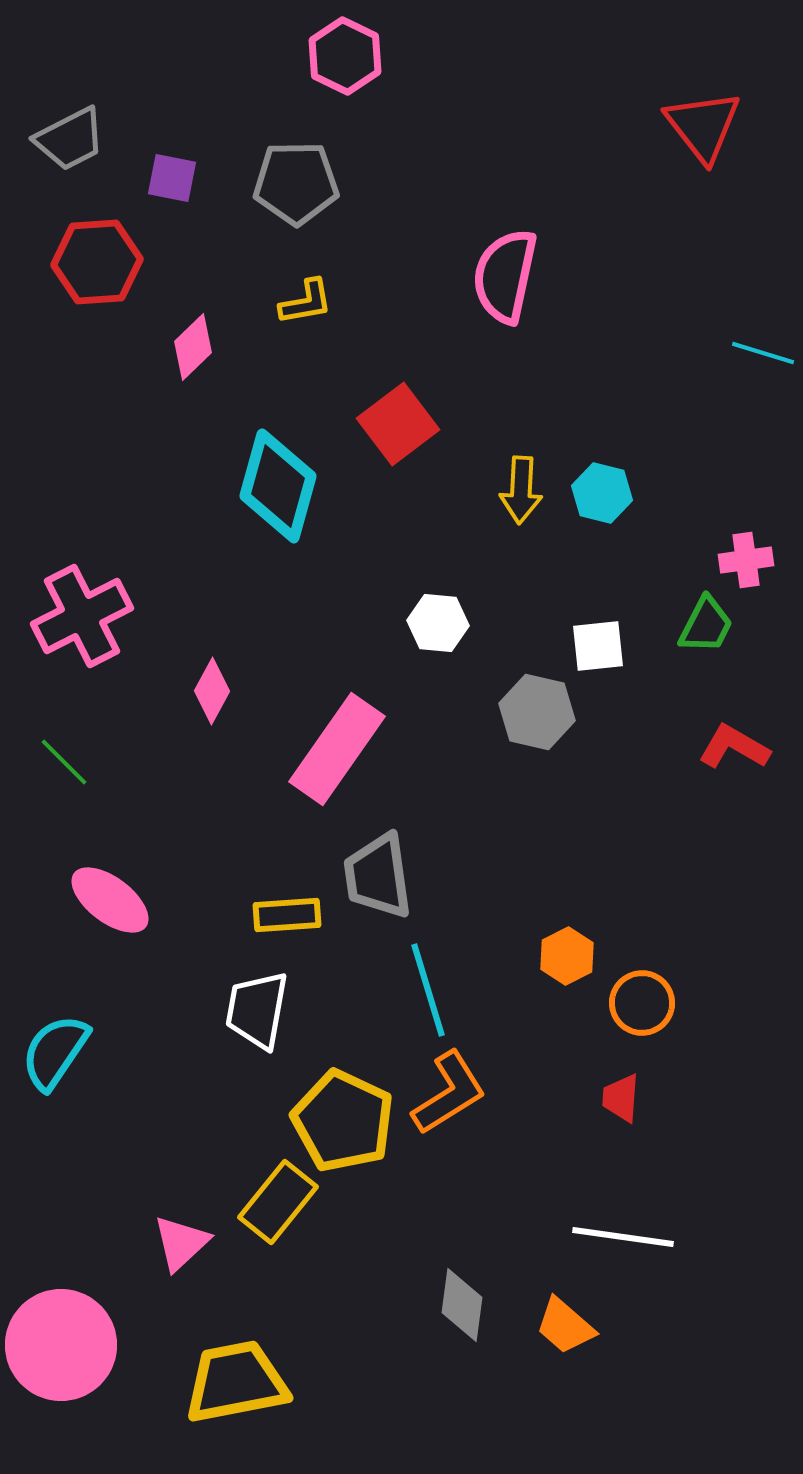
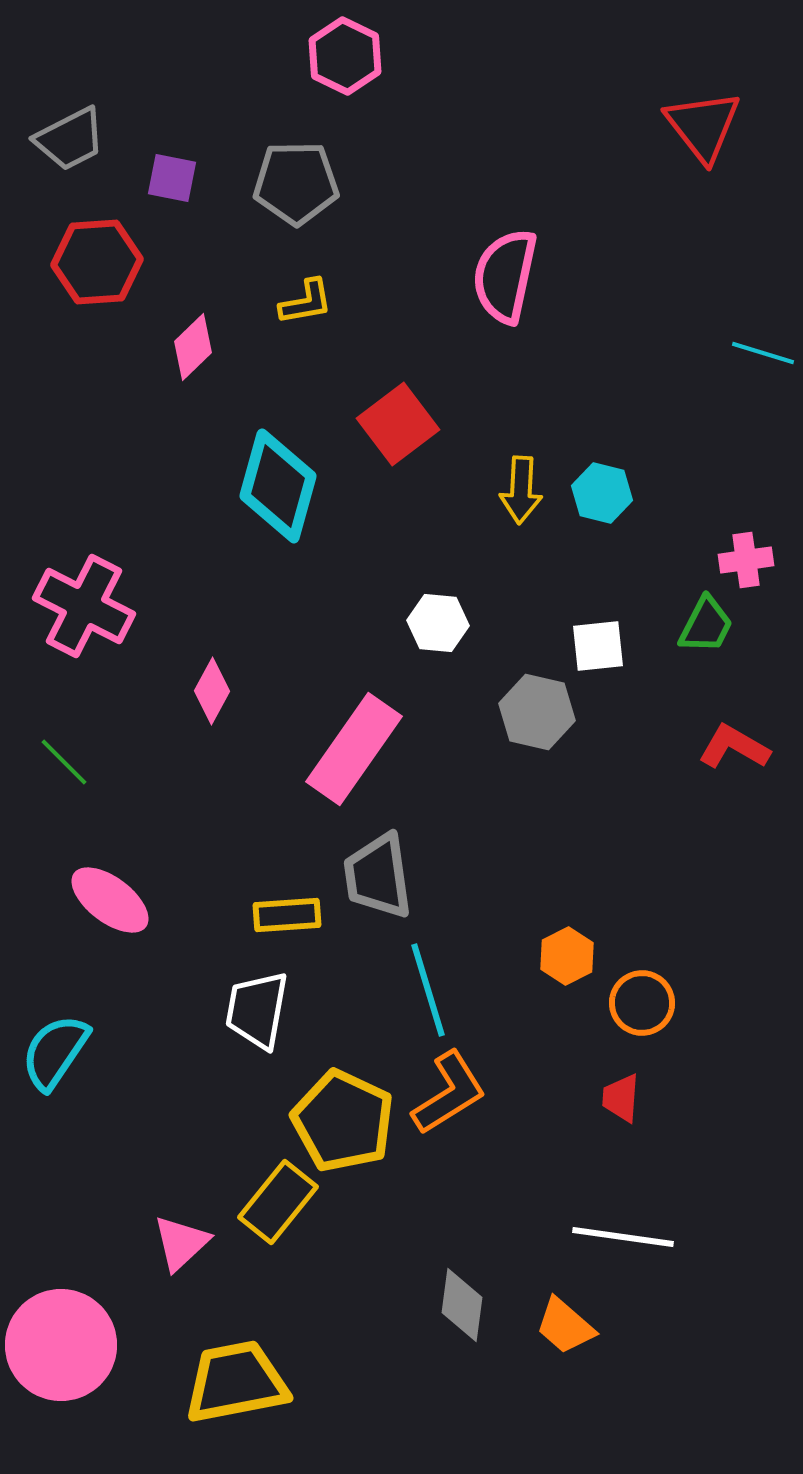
pink cross at (82, 616): moved 2 px right, 10 px up; rotated 36 degrees counterclockwise
pink rectangle at (337, 749): moved 17 px right
